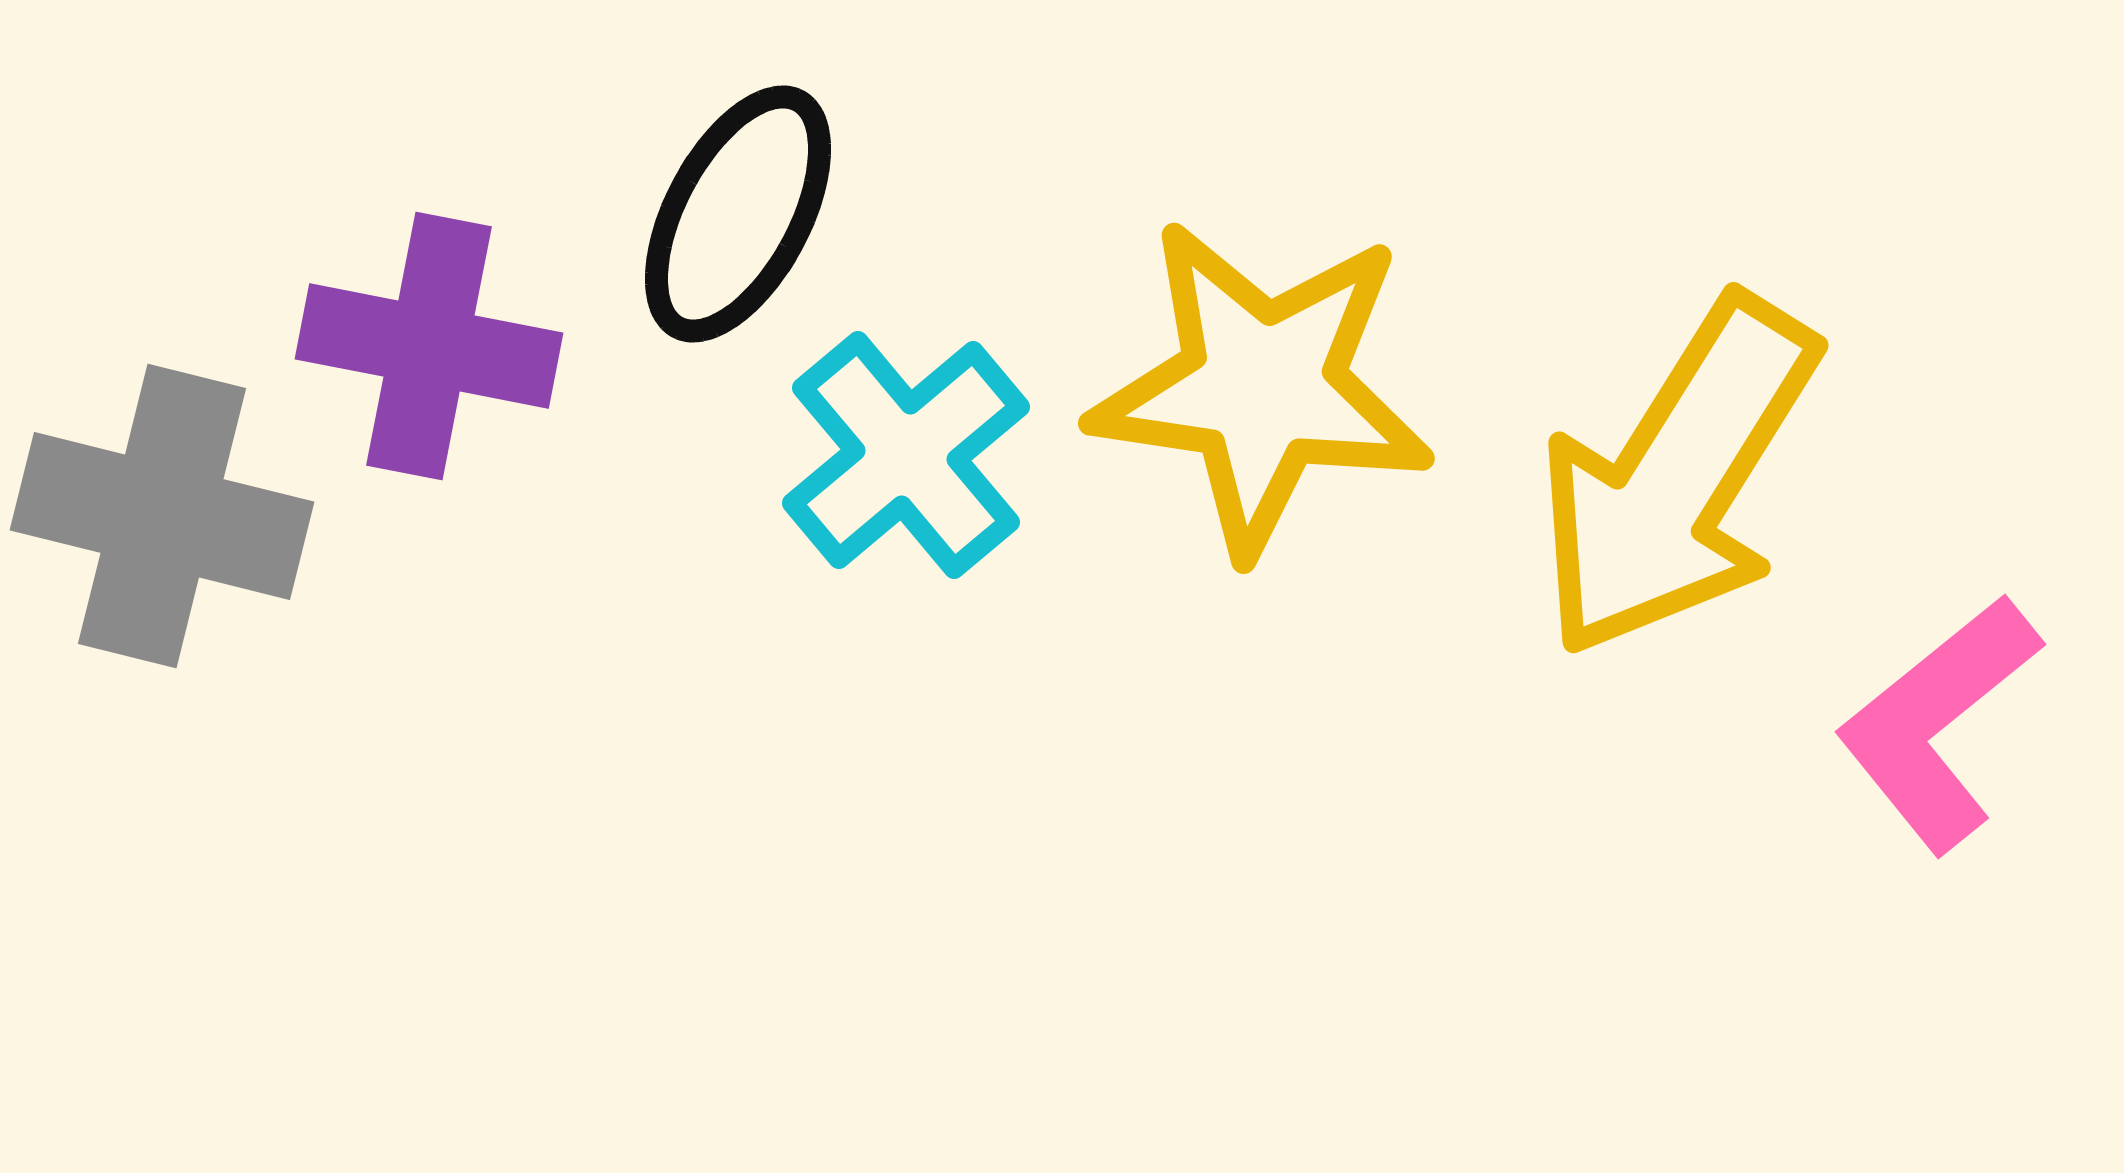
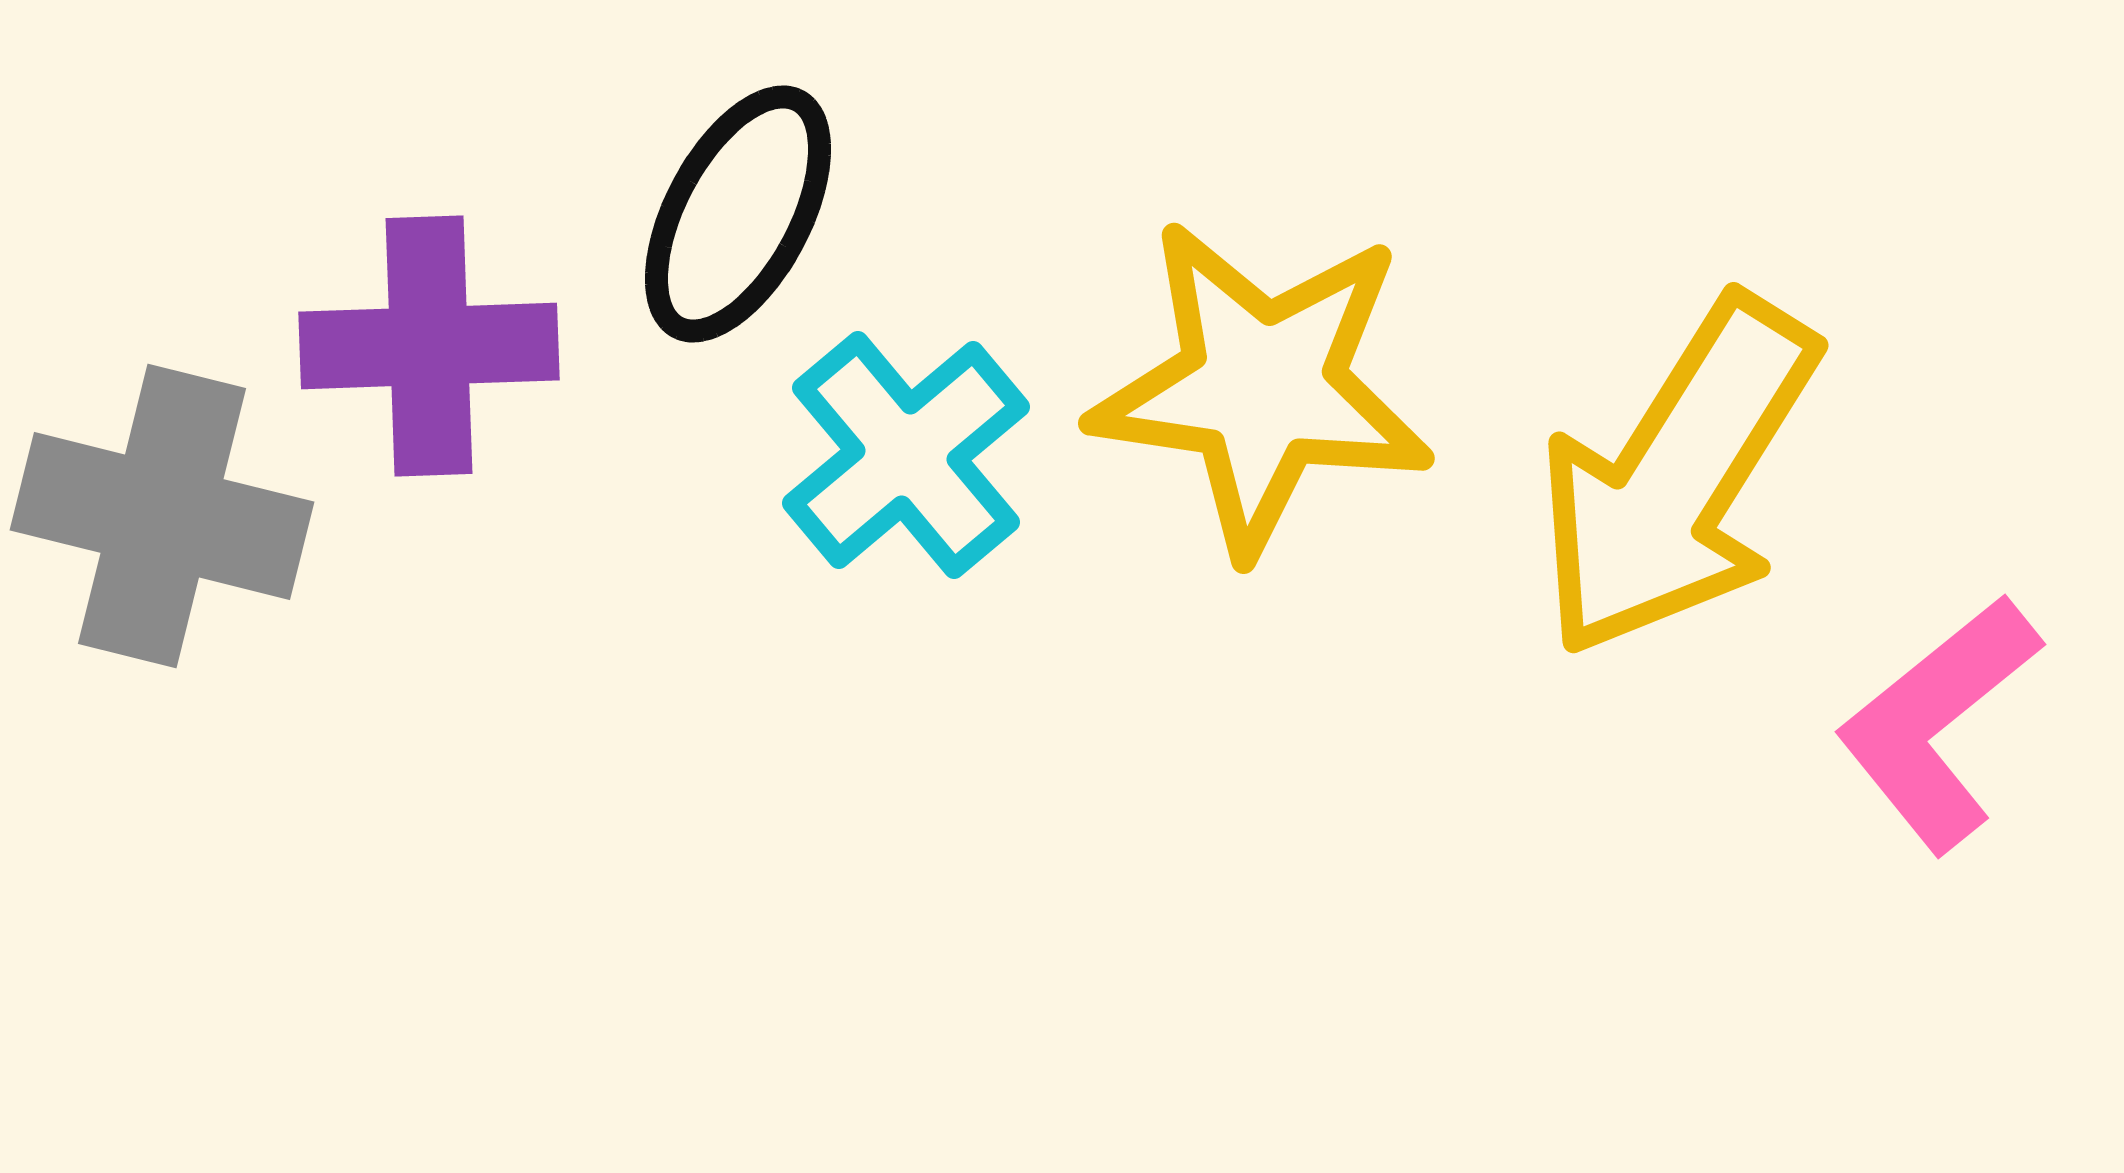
purple cross: rotated 13 degrees counterclockwise
